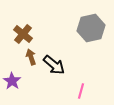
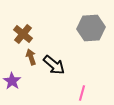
gray hexagon: rotated 8 degrees clockwise
pink line: moved 1 px right, 2 px down
